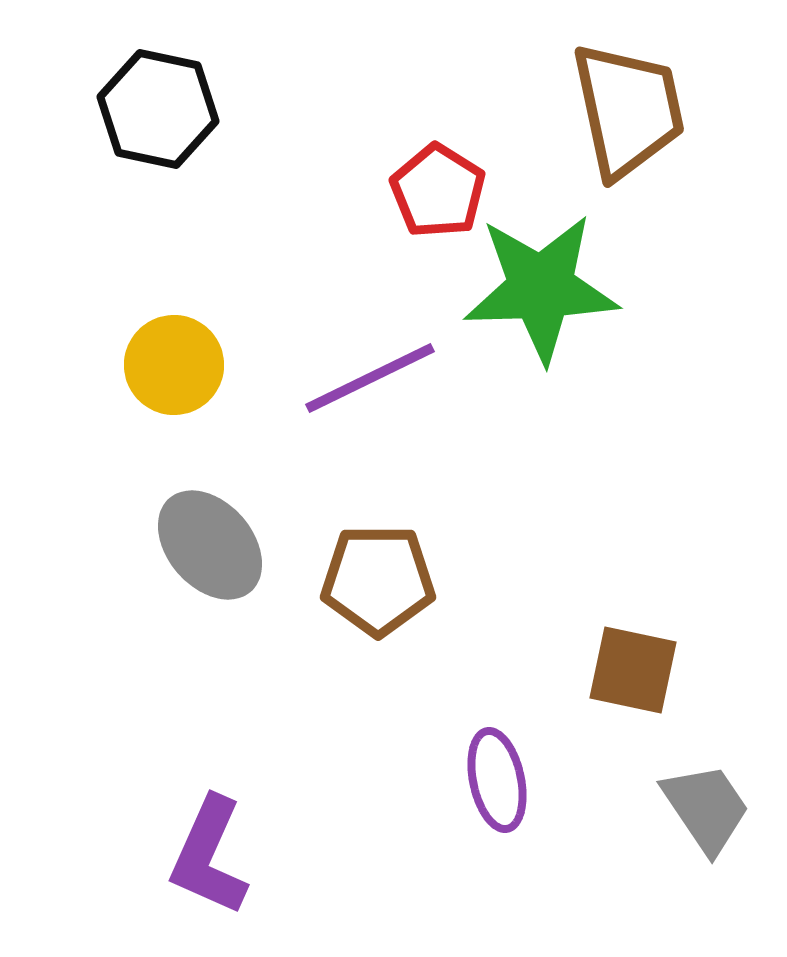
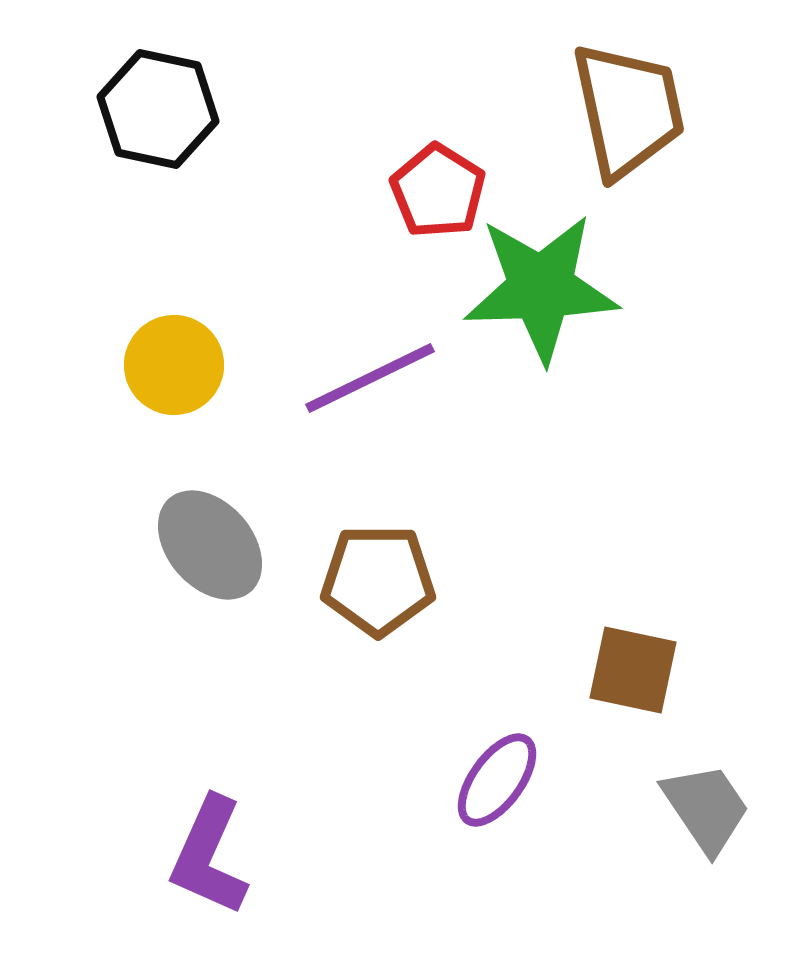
purple ellipse: rotated 48 degrees clockwise
